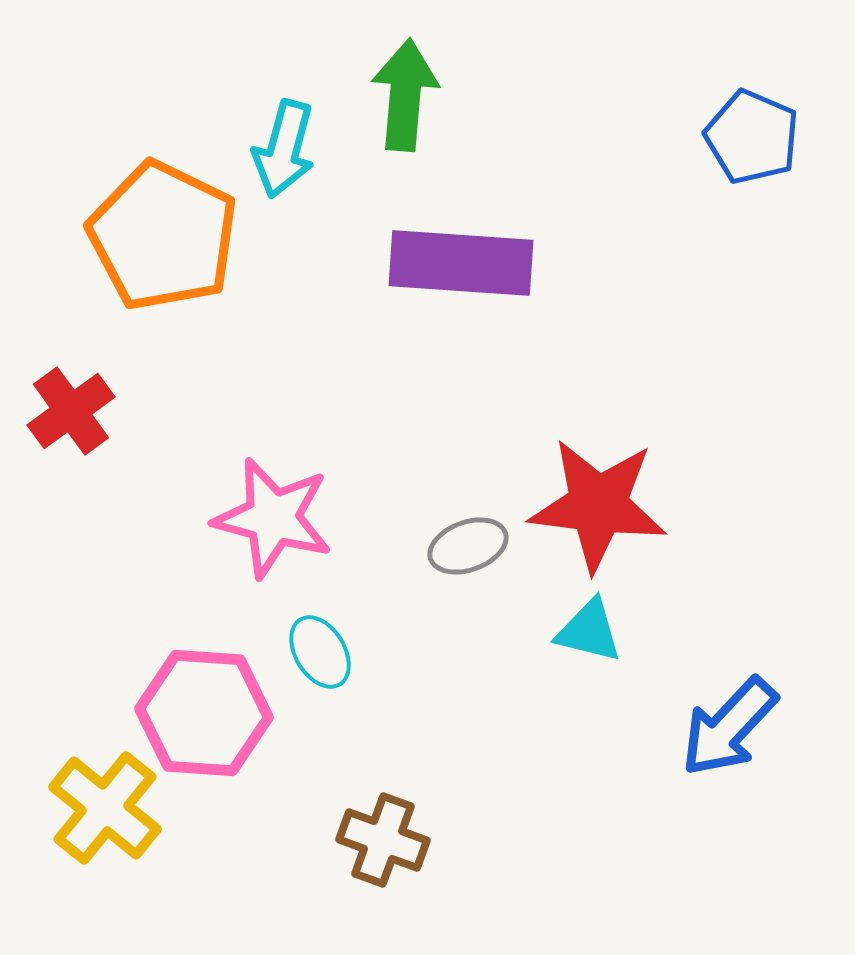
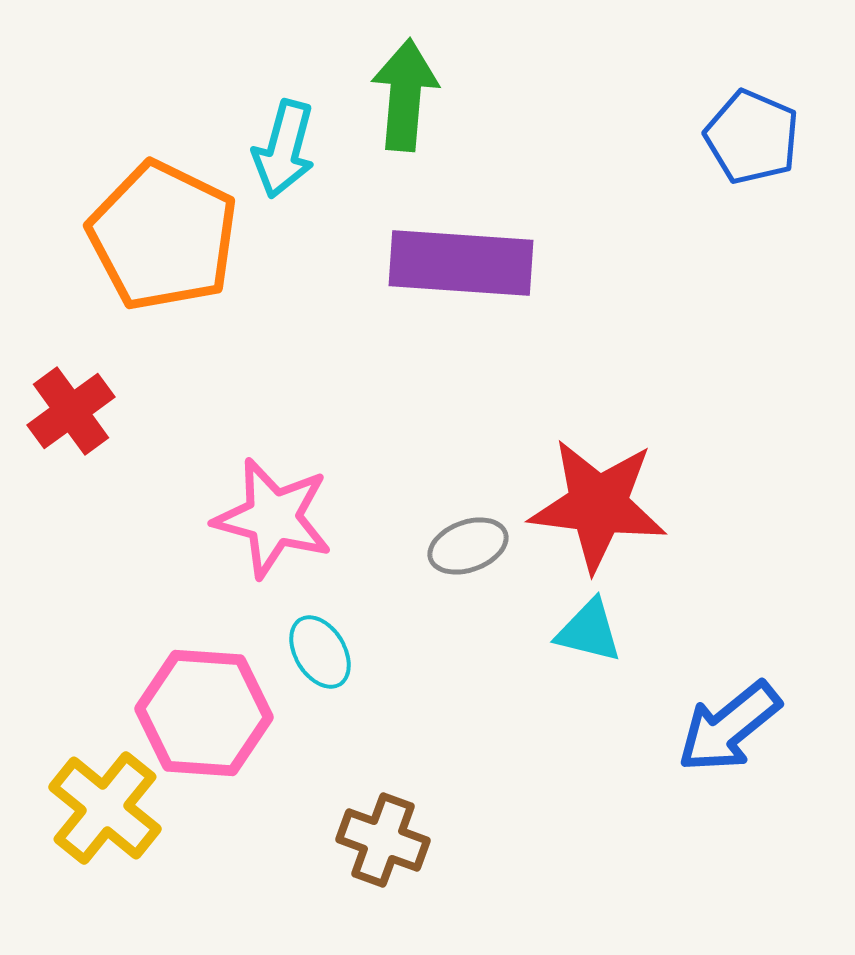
blue arrow: rotated 8 degrees clockwise
